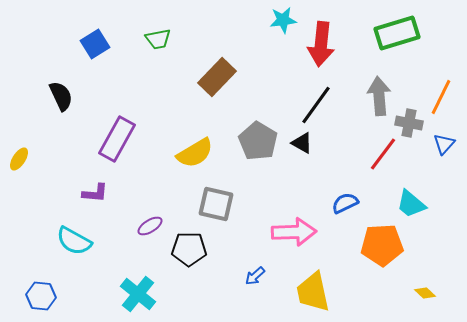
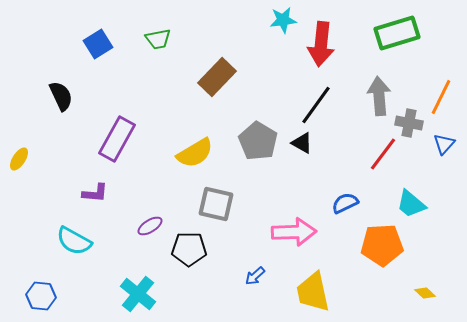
blue square: moved 3 px right
